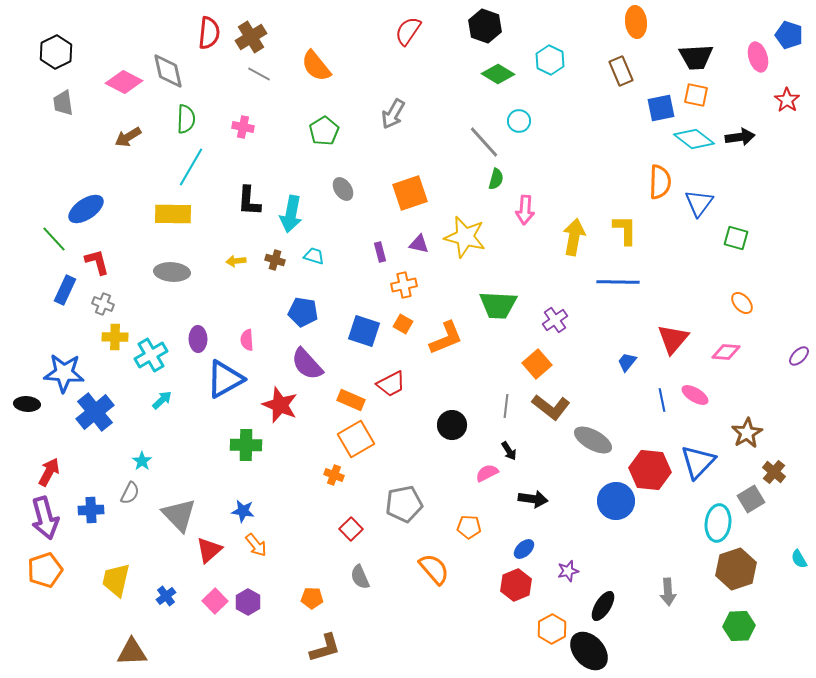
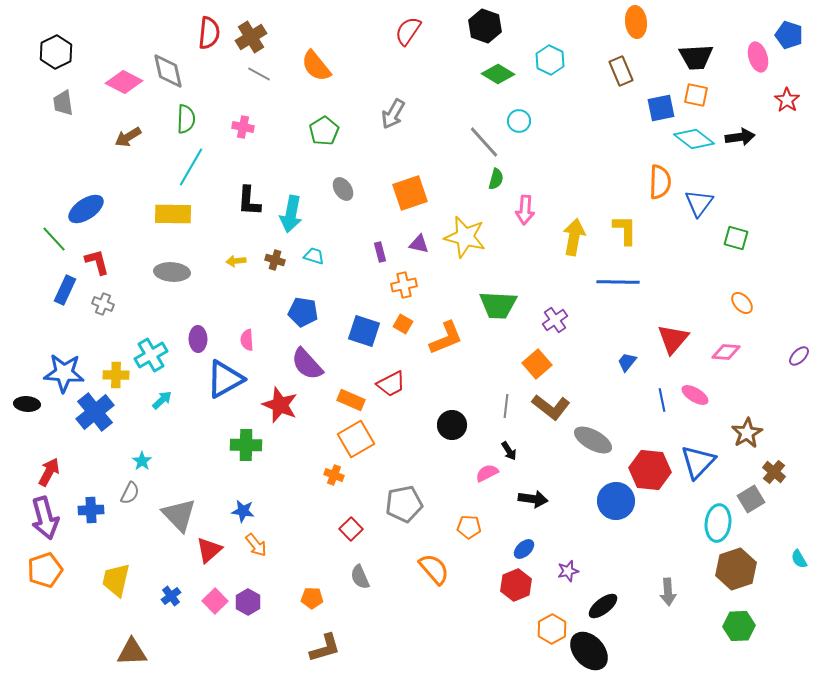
yellow cross at (115, 337): moved 1 px right, 38 px down
blue cross at (166, 596): moved 5 px right
black ellipse at (603, 606): rotated 20 degrees clockwise
